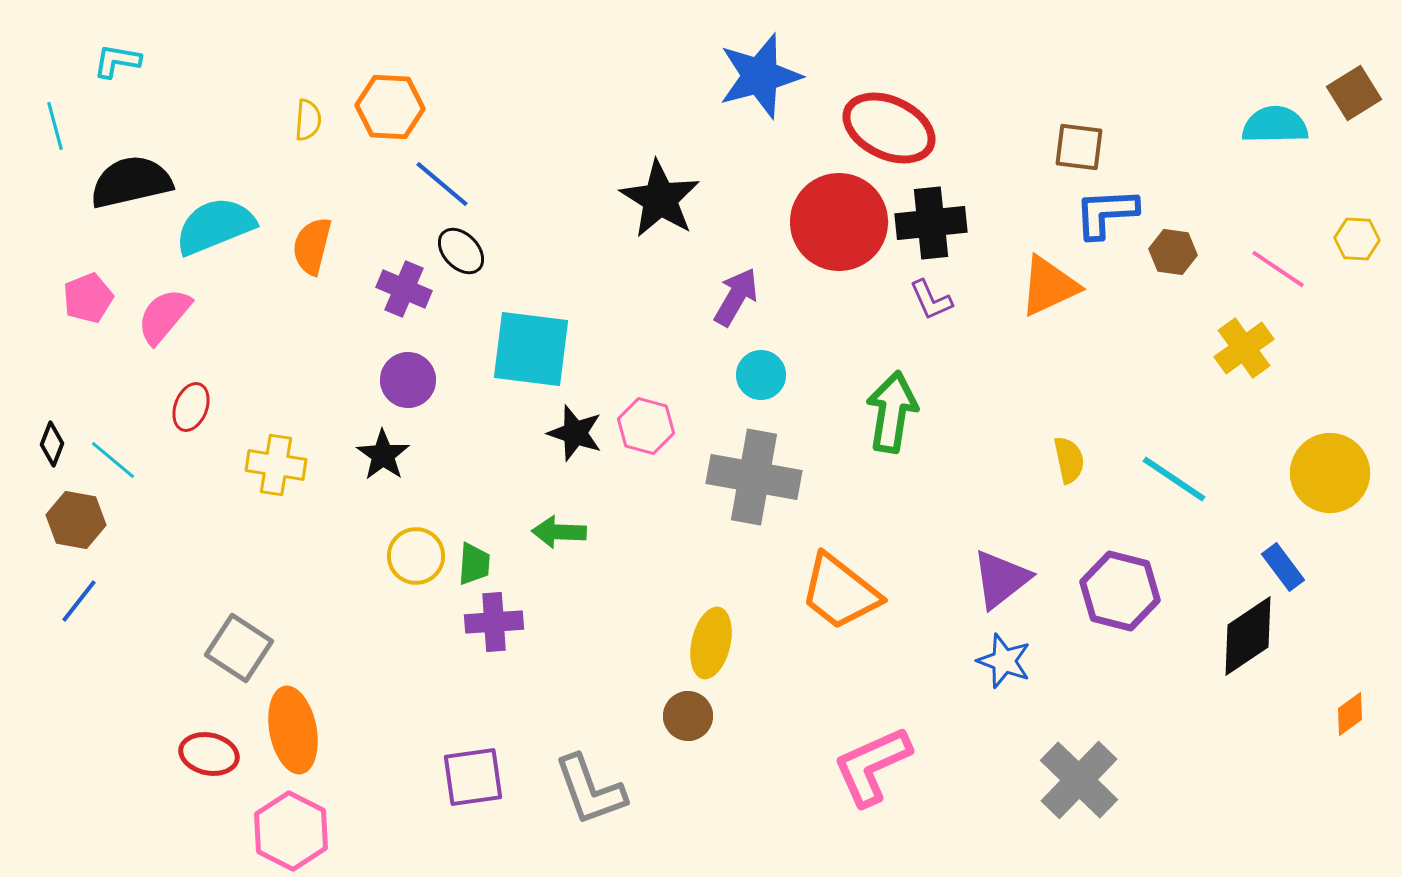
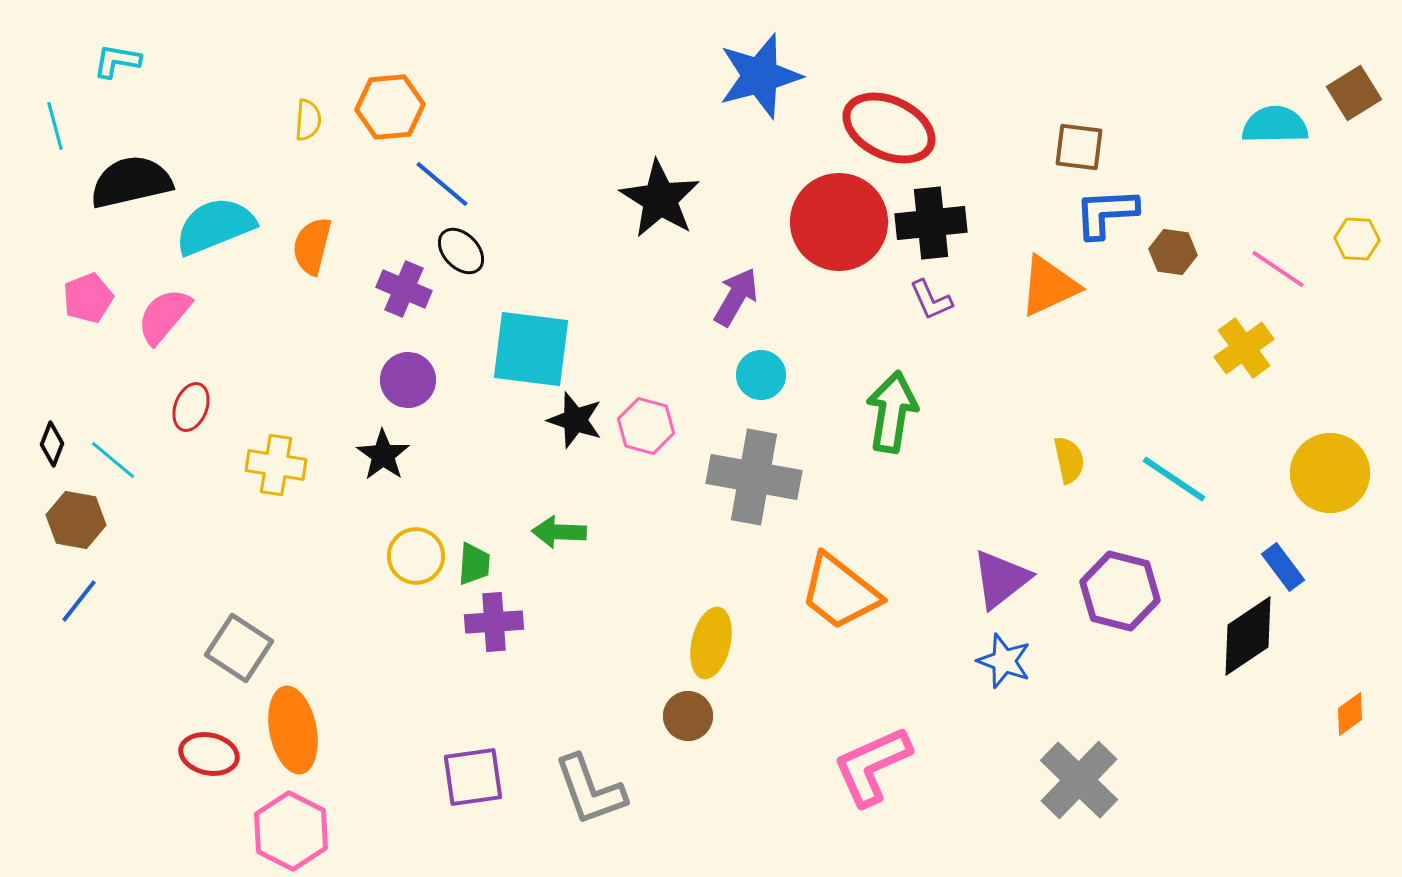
orange hexagon at (390, 107): rotated 8 degrees counterclockwise
black star at (575, 433): moved 13 px up
